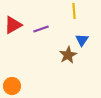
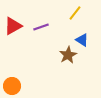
yellow line: moved 1 px right, 2 px down; rotated 42 degrees clockwise
red triangle: moved 1 px down
purple line: moved 2 px up
blue triangle: rotated 32 degrees counterclockwise
